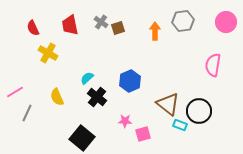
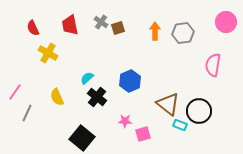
gray hexagon: moved 12 px down
pink line: rotated 24 degrees counterclockwise
